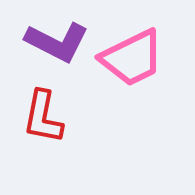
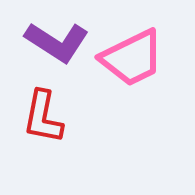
purple L-shape: rotated 6 degrees clockwise
